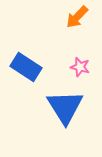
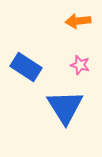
orange arrow: moved 1 px right, 4 px down; rotated 40 degrees clockwise
pink star: moved 2 px up
